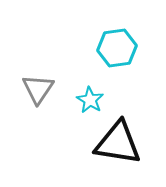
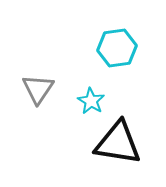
cyan star: moved 1 px right, 1 px down
